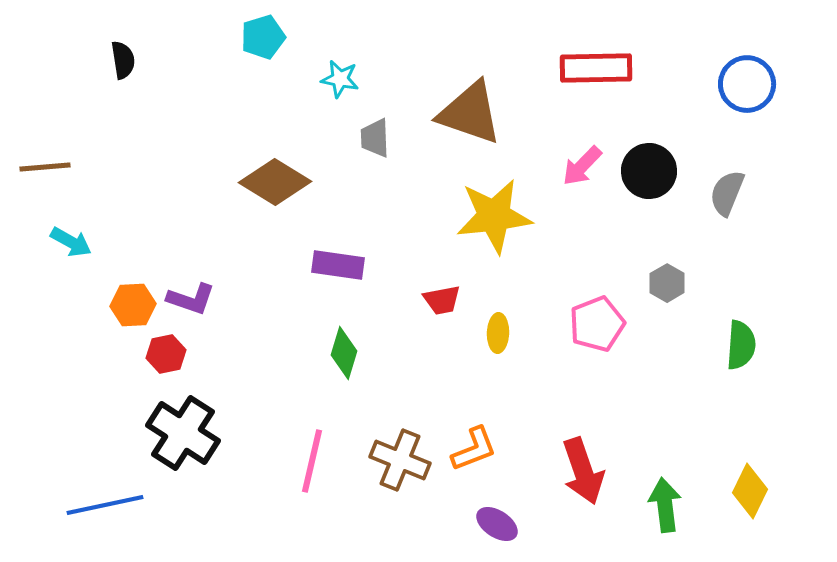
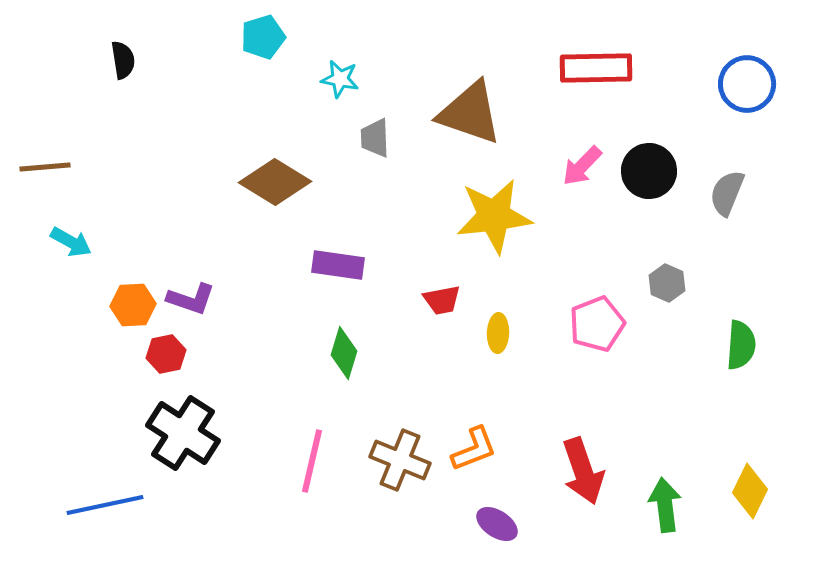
gray hexagon: rotated 6 degrees counterclockwise
